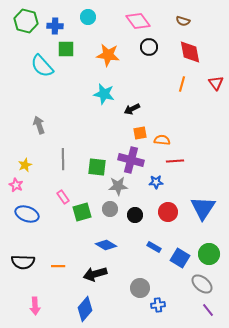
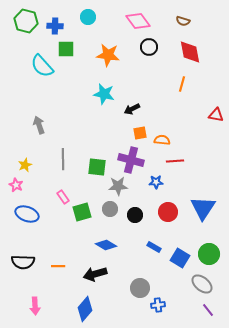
red triangle at (216, 83): moved 32 px down; rotated 42 degrees counterclockwise
